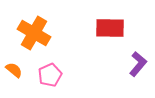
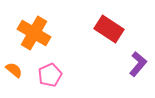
red rectangle: moved 1 px left, 1 px down; rotated 32 degrees clockwise
